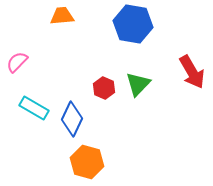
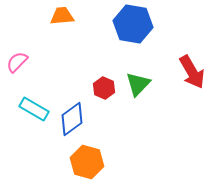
cyan rectangle: moved 1 px down
blue diamond: rotated 28 degrees clockwise
